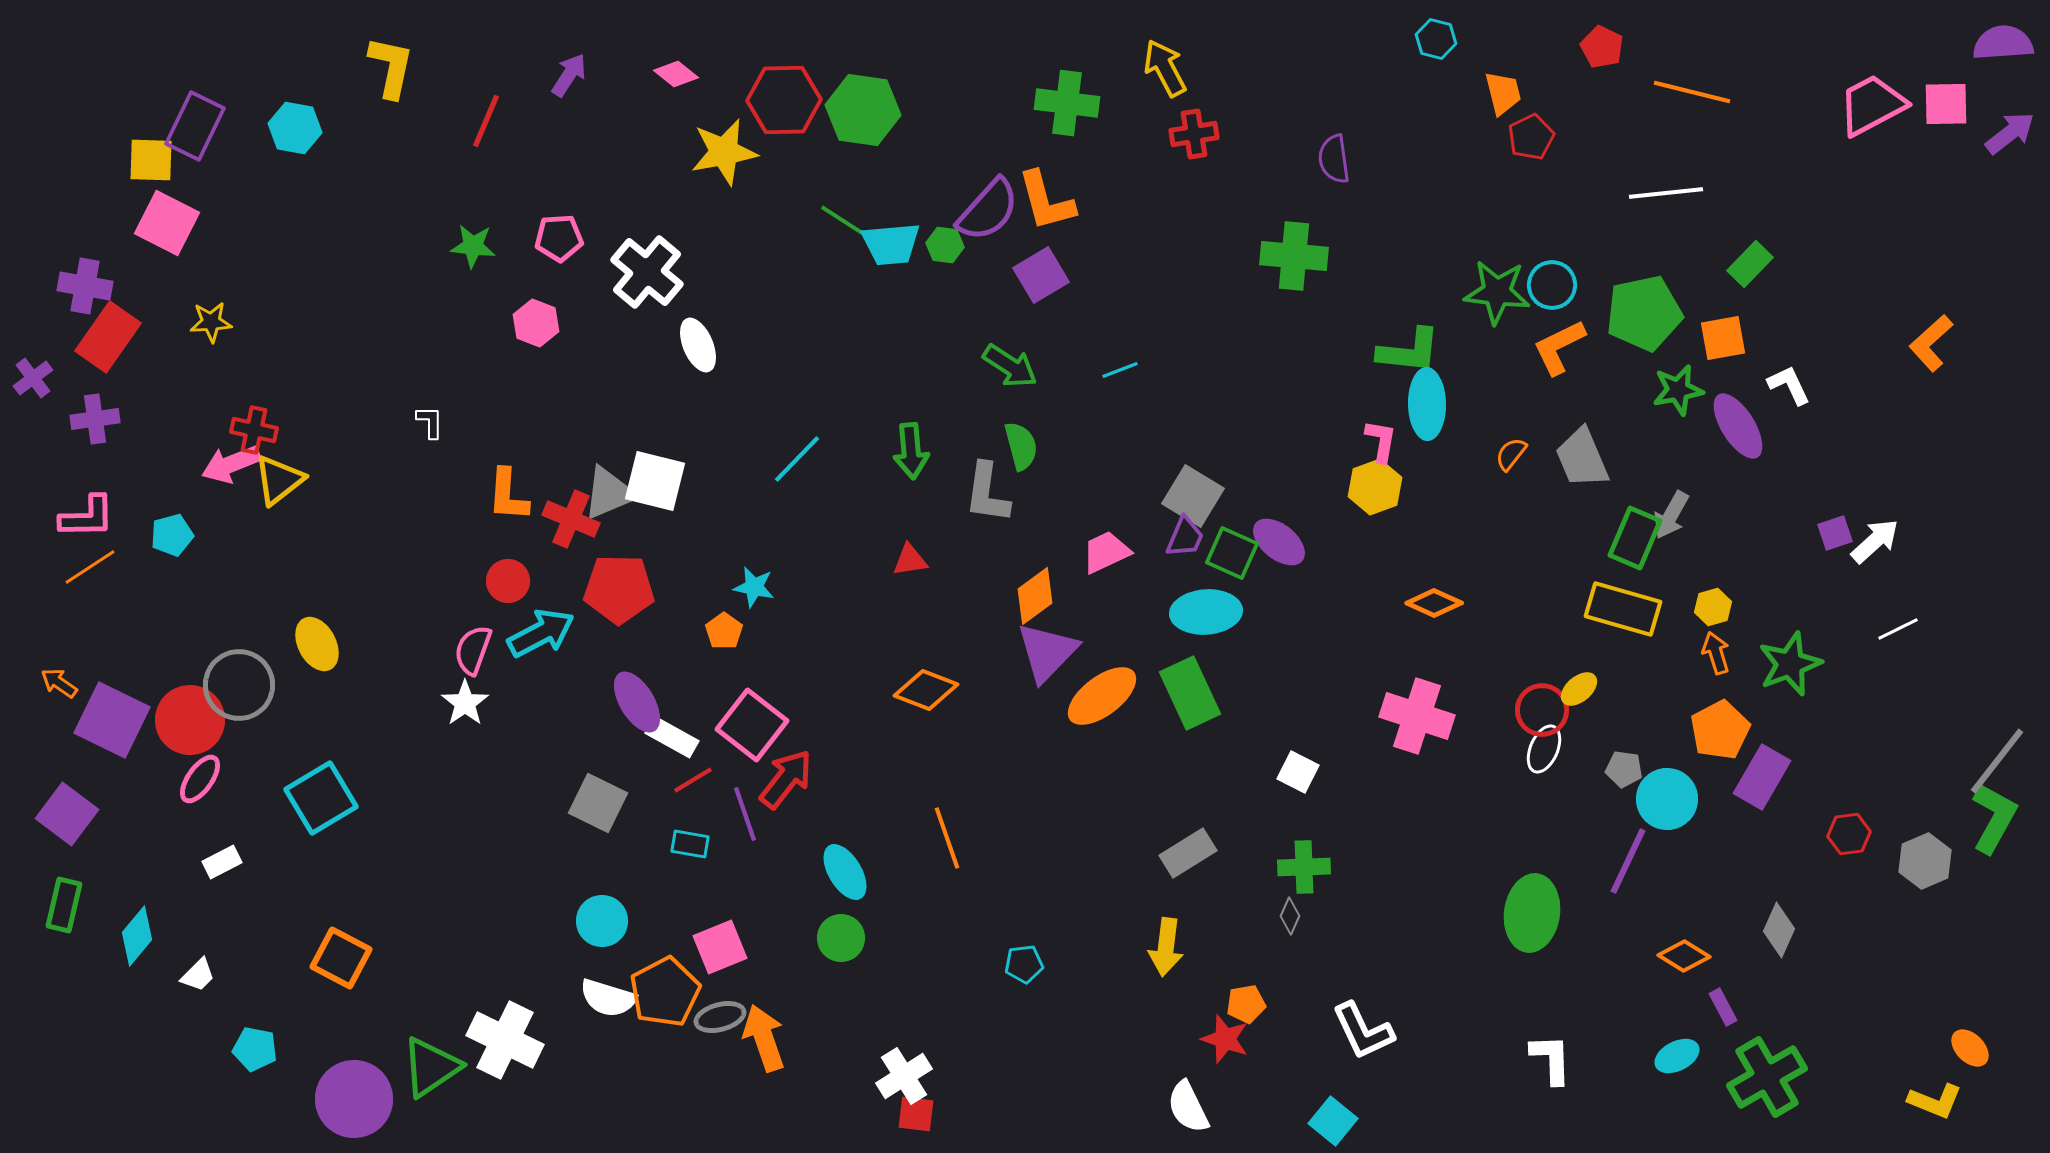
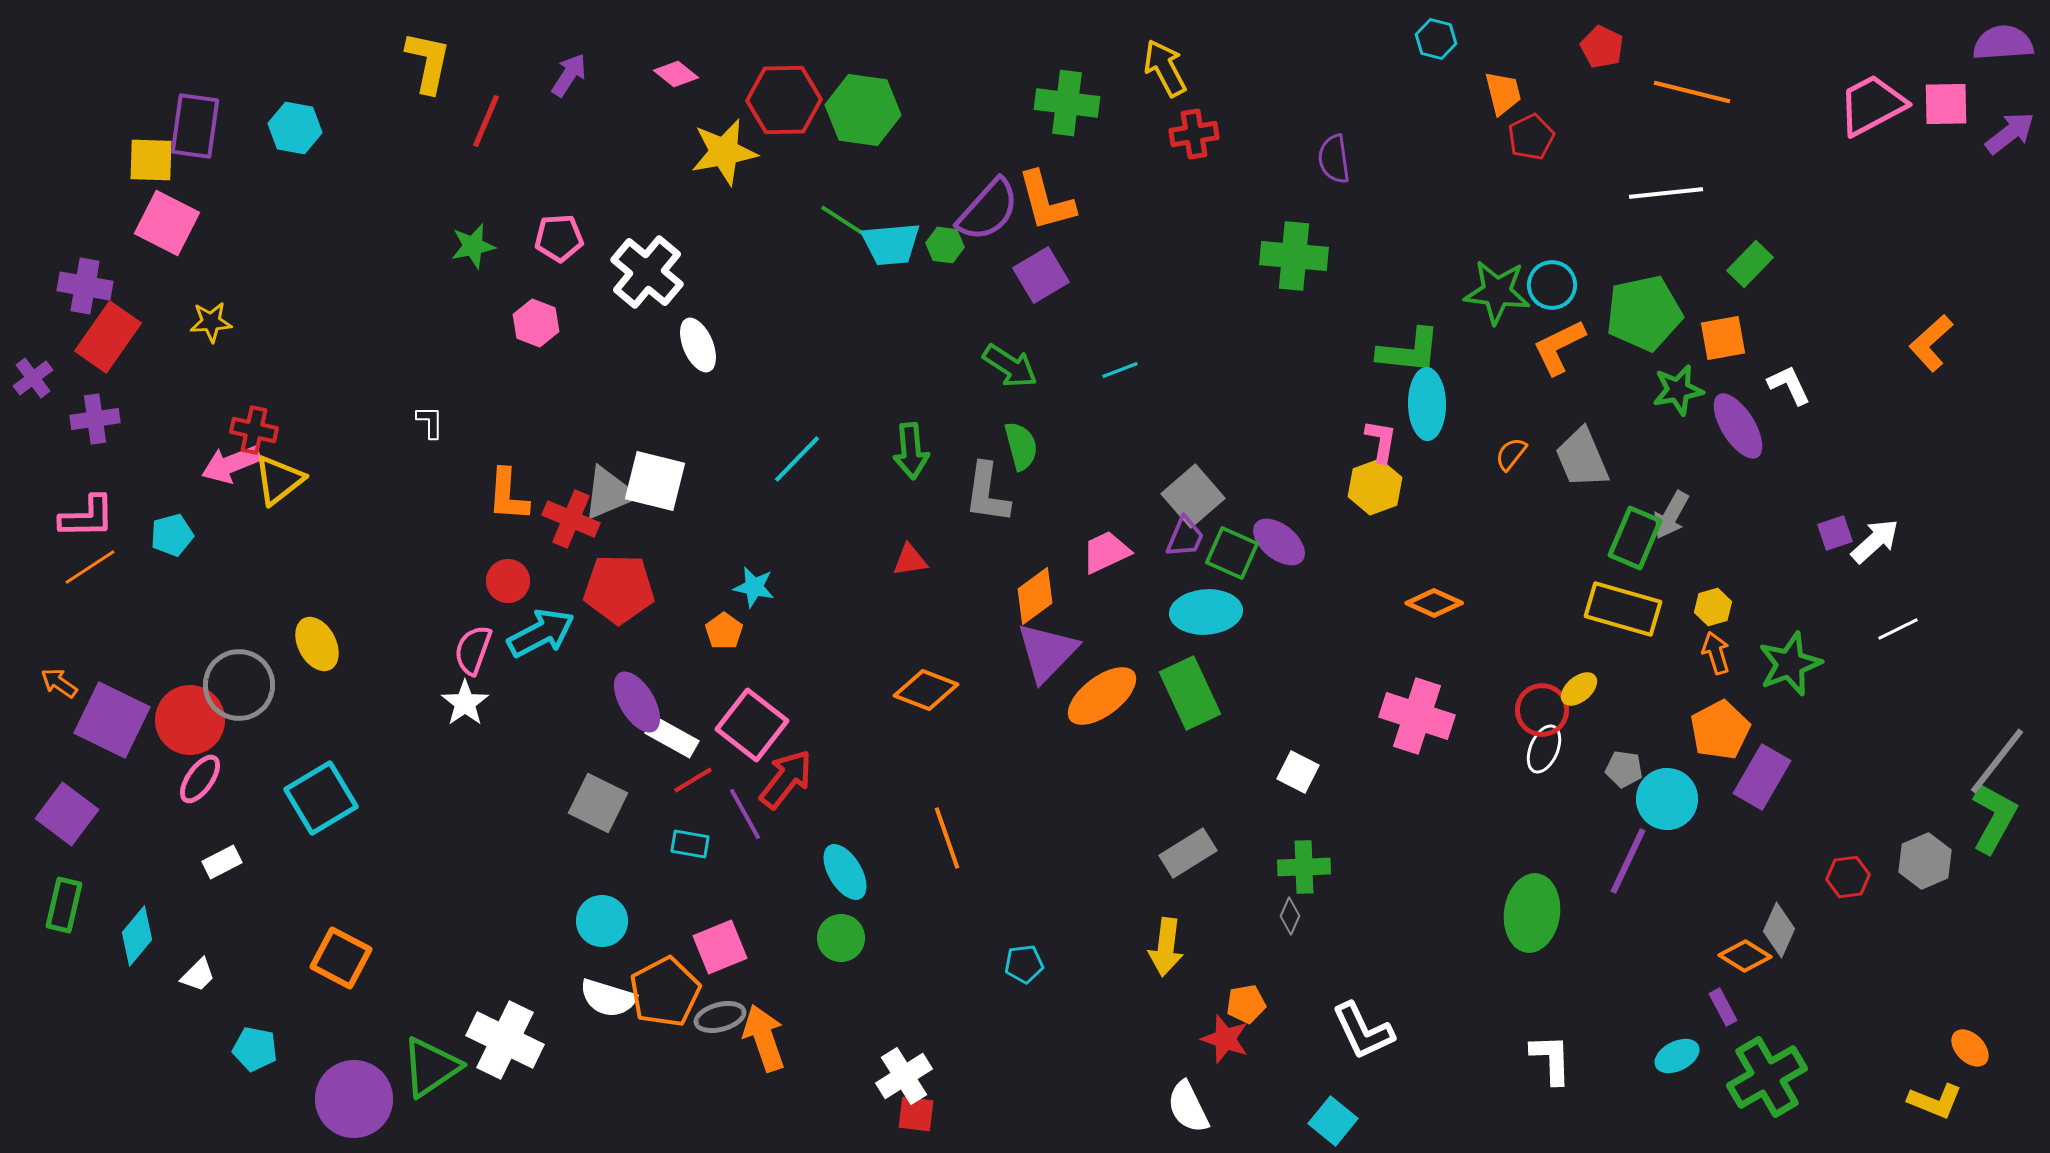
yellow L-shape at (391, 67): moved 37 px right, 5 px up
purple rectangle at (195, 126): rotated 18 degrees counterclockwise
green star at (473, 246): rotated 18 degrees counterclockwise
gray square at (1193, 496): rotated 18 degrees clockwise
purple line at (745, 814): rotated 10 degrees counterclockwise
red hexagon at (1849, 834): moved 1 px left, 43 px down
orange diamond at (1684, 956): moved 61 px right
